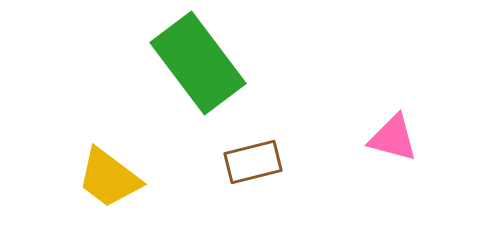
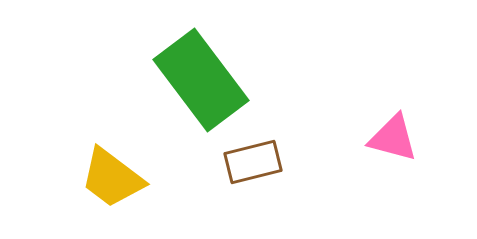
green rectangle: moved 3 px right, 17 px down
yellow trapezoid: moved 3 px right
